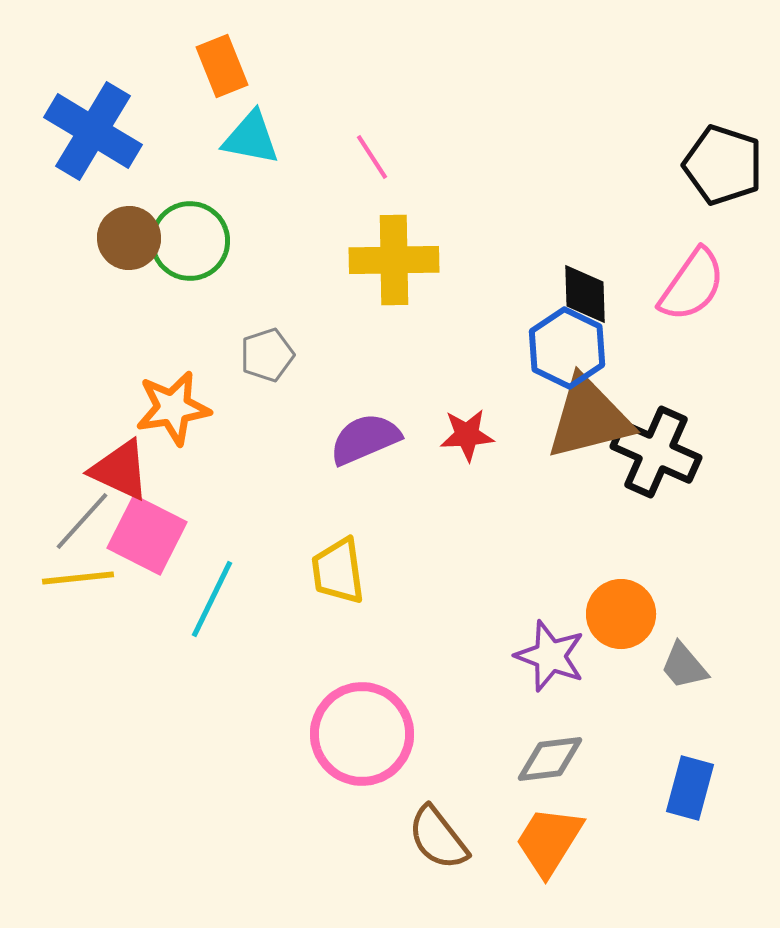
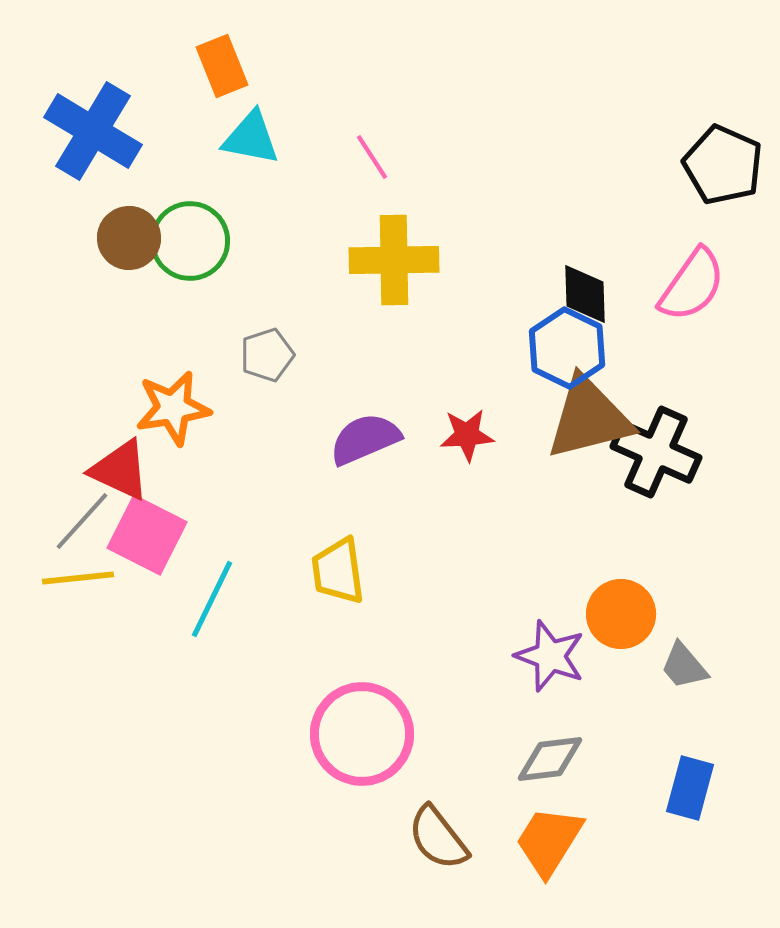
black pentagon: rotated 6 degrees clockwise
